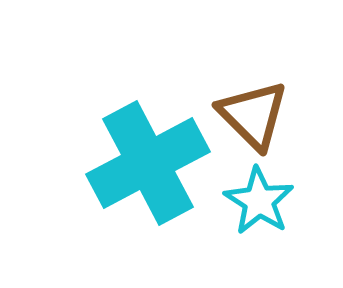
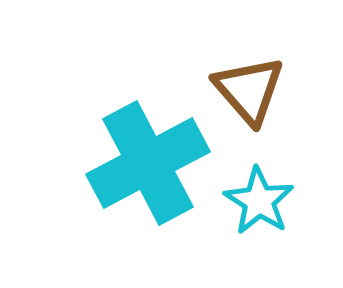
brown triangle: moved 4 px left, 25 px up; rotated 4 degrees clockwise
